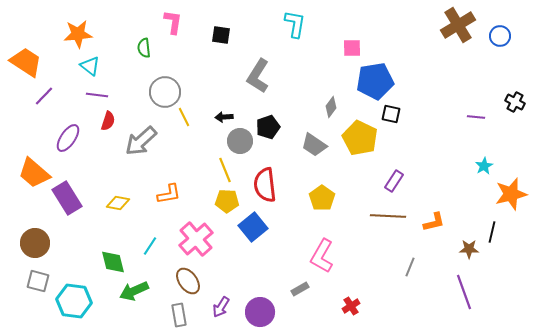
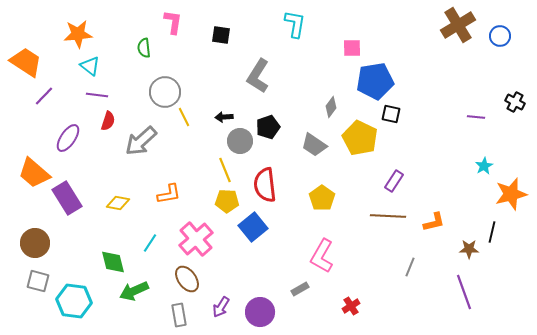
cyan line at (150, 246): moved 3 px up
brown ellipse at (188, 281): moved 1 px left, 2 px up
